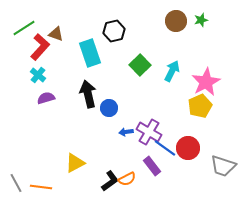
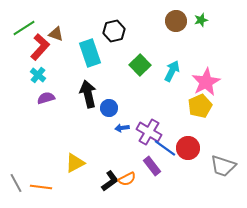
blue arrow: moved 4 px left, 4 px up
